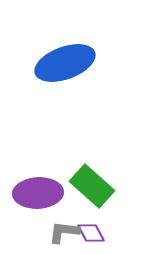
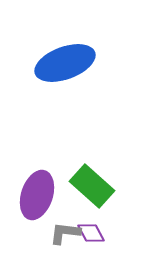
purple ellipse: moved 1 px left, 2 px down; rotated 69 degrees counterclockwise
gray L-shape: moved 1 px right, 1 px down
